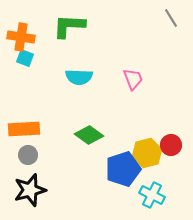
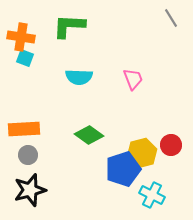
yellow hexagon: moved 5 px left
